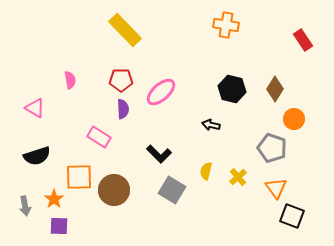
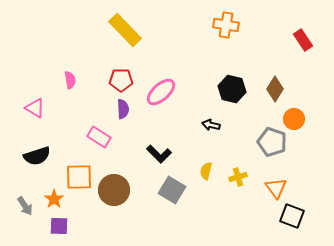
gray pentagon: moved 6 px up
yellow cross: rotated 24 degrees clockwise
gray arrow: rotated 24 degrees counterclockwise
